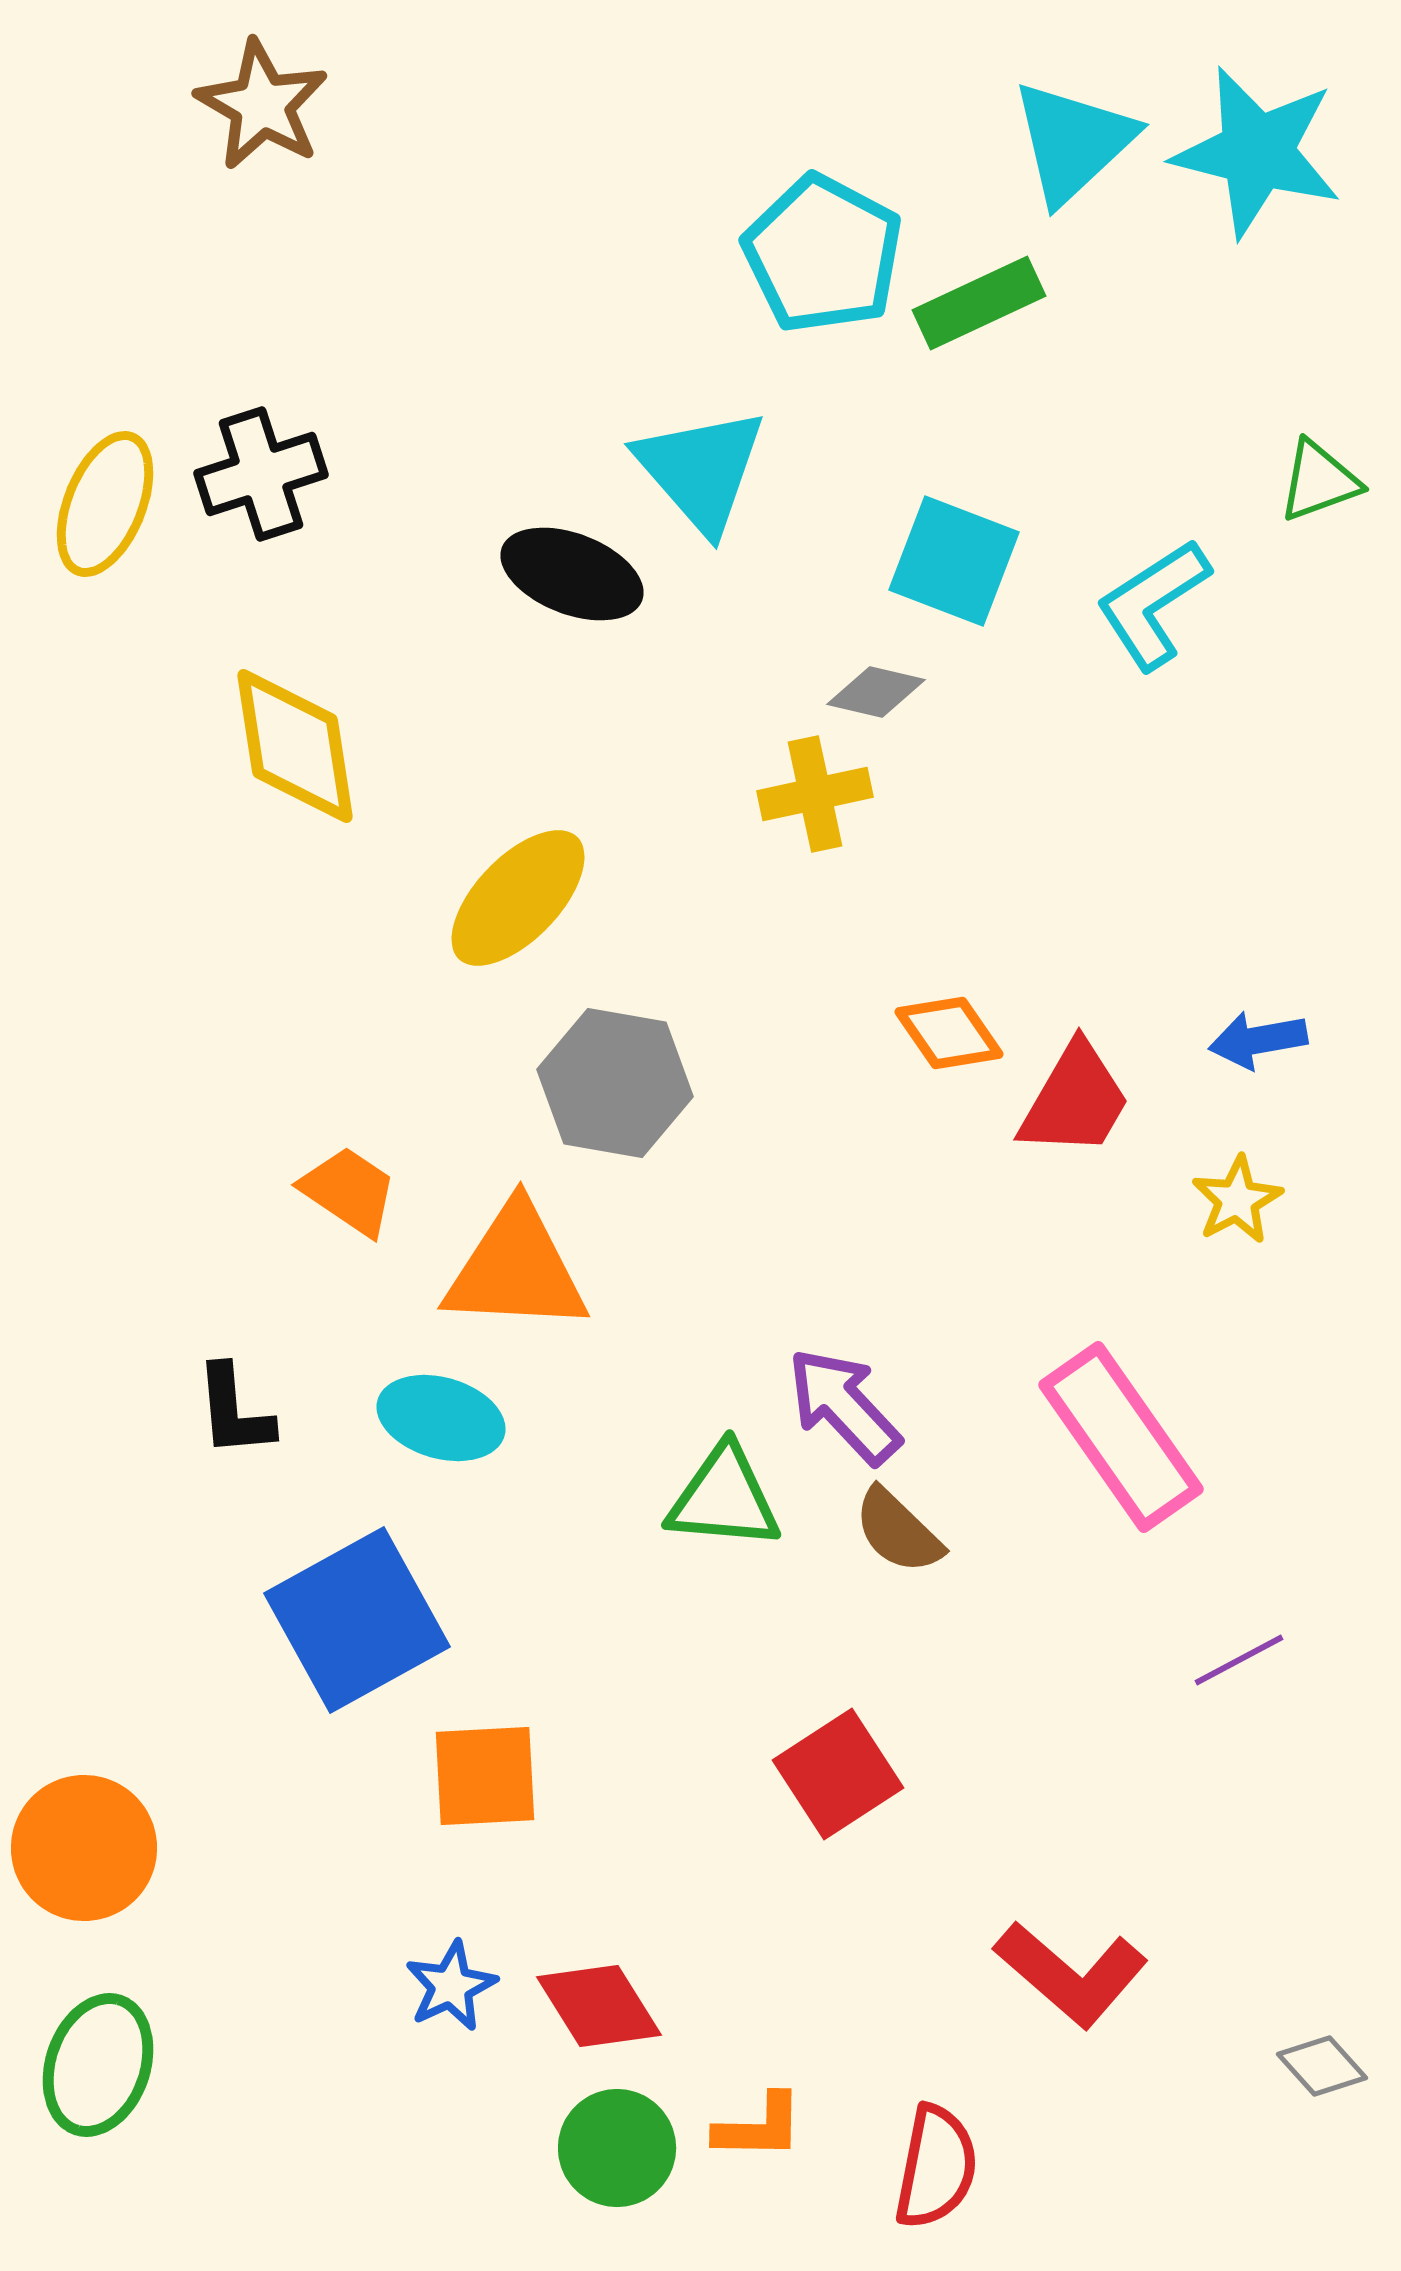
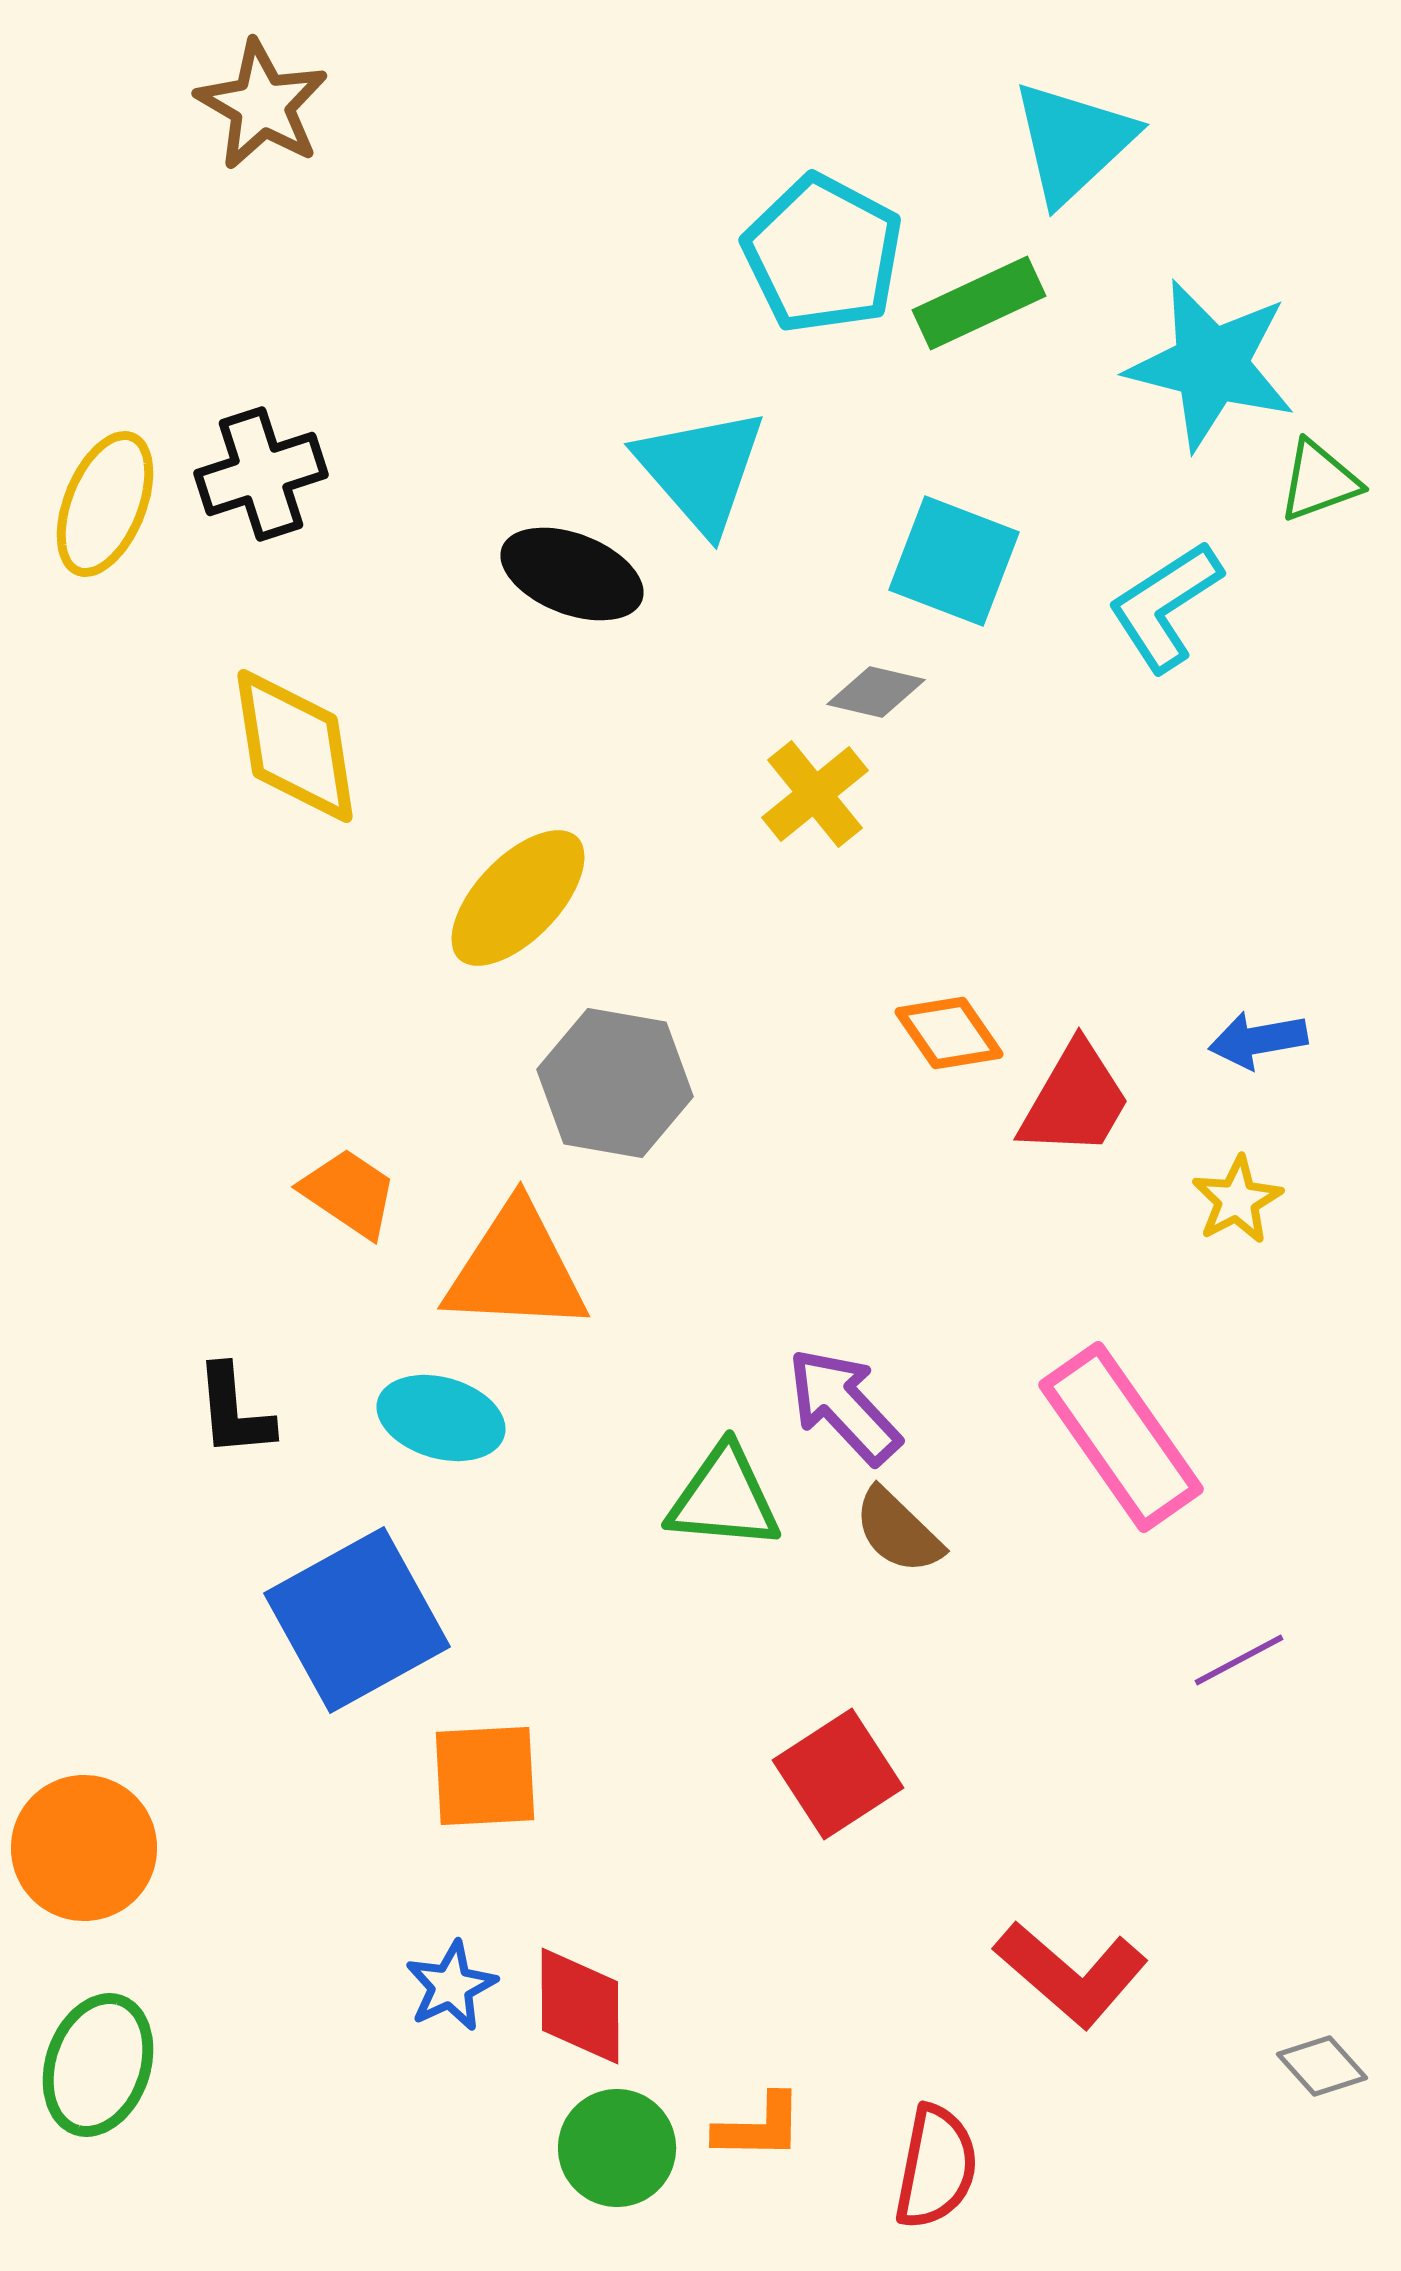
cyan star at (1257, 152): moved 46 px left, 213 px down
cyan L-shape at (1153, 604): moved 12 px right, 2 px down
yellow cross at (815, 794): rotated 27 degrees counterclockwise
orange trapezoid at (349, 1191): moved 2 px down
red diamond at (599, 2006): moved 19 px left; rotated 32 degrees clockwise
